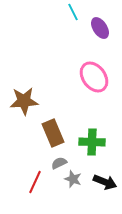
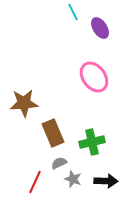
brown star: moved 2 px down
green cross: rotated 15 degrees counterclockwise
black arrow: moved 1 px right, 1 px up; rotated 20 degrees counterclockwise
